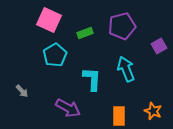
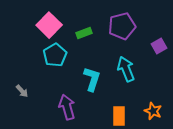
pink square: moved 5 px down; rotated 20 degrees clockwise
green rectangle: moved 1 px left
cyan L-shape: rotated 15 degrees clockwise
purple arrow: moved 1 px left, 1 px up; rotated 135 degrees counterclockwise
